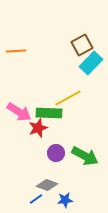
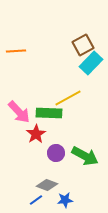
brown square: moved 1 px right
pink arrow: rotated 15 degrees clockwise
red star: moved 2 px left, 6 px down; rotated 12 degrees counterclockwise
blue line: moved 1 px down
